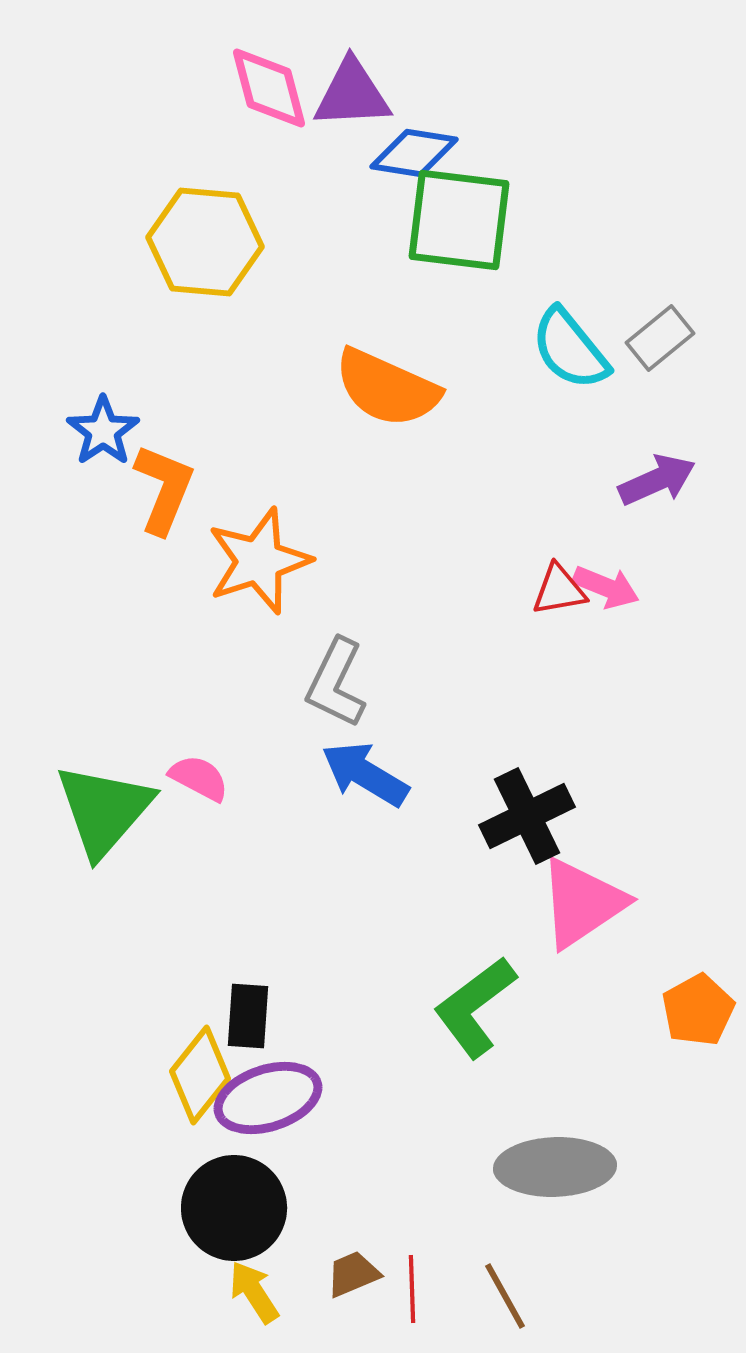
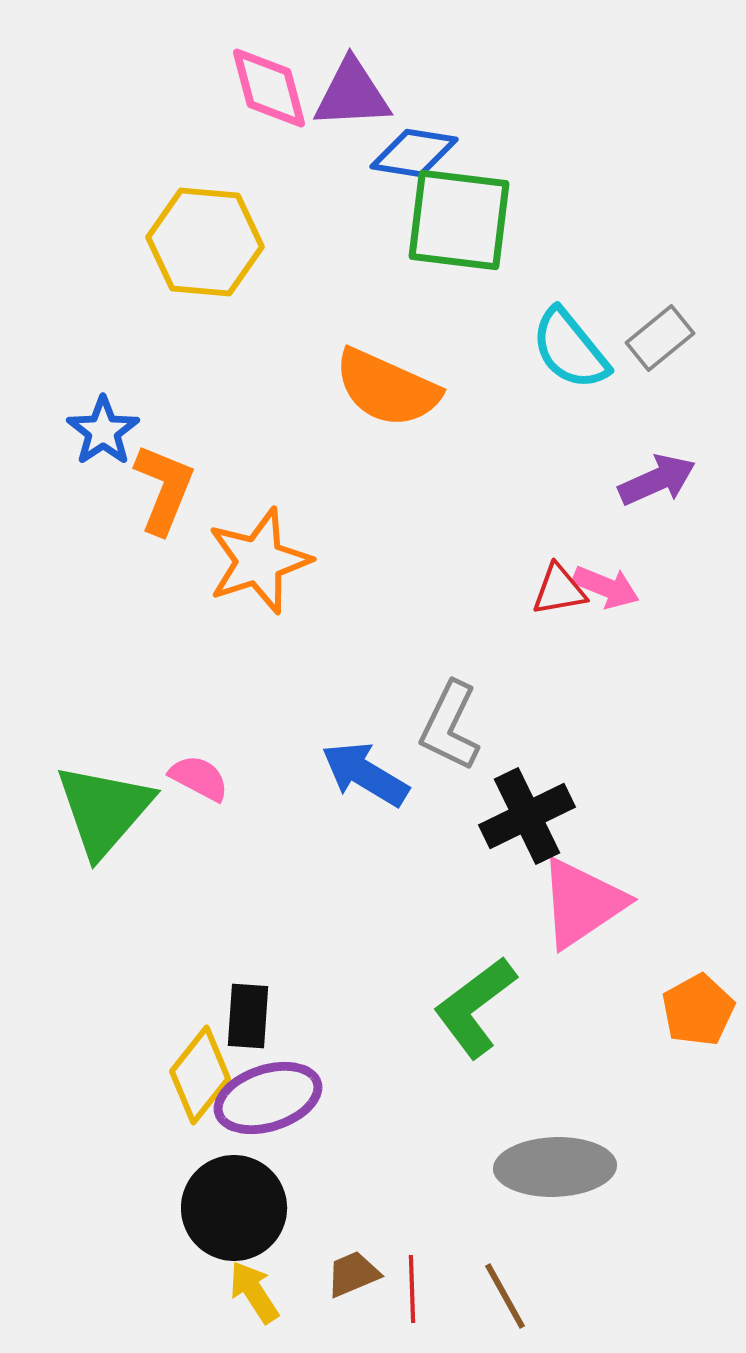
gray L-shape: moved 114 px right, 43 px down
